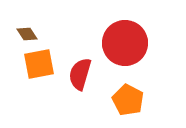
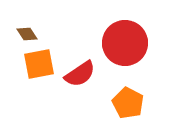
red semicircle: rotated 140 degrees counterclockwise
orange pentagon: moved 3 px down
